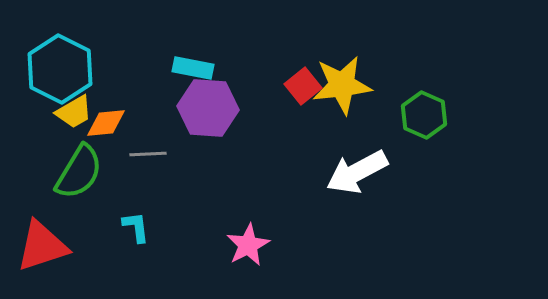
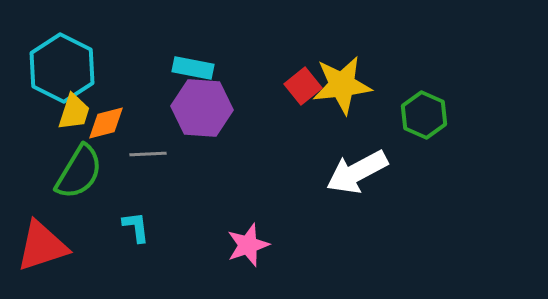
cyan hexagon: moved 2 px right, 1 px up
purple hexagon: moved 6 px left
yellow trapezoid: rotated 42 degrees counterclockwise
orange diamond: rotated 9 degrees counterclockwise
pink star: rotated 9 degrees clockwise
